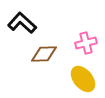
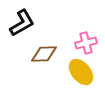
black L-shape: rotated 108 degrees clockwise
yellow ellipse: moved 2 px left, 7 px up
